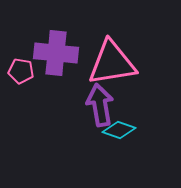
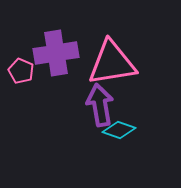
purple cross: rotated 15 degrees counterclockwise
pink pentagon: rotated 15 degrees clockwise
